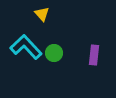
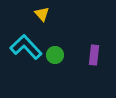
green circle: moved 1 px right, 2 px down
